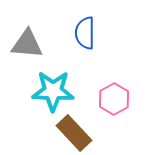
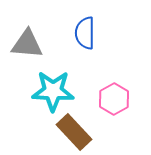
brown rectangle: moved 1 px up
